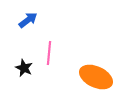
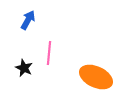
blue arrow: rotated 24 degrees counterclockwise
